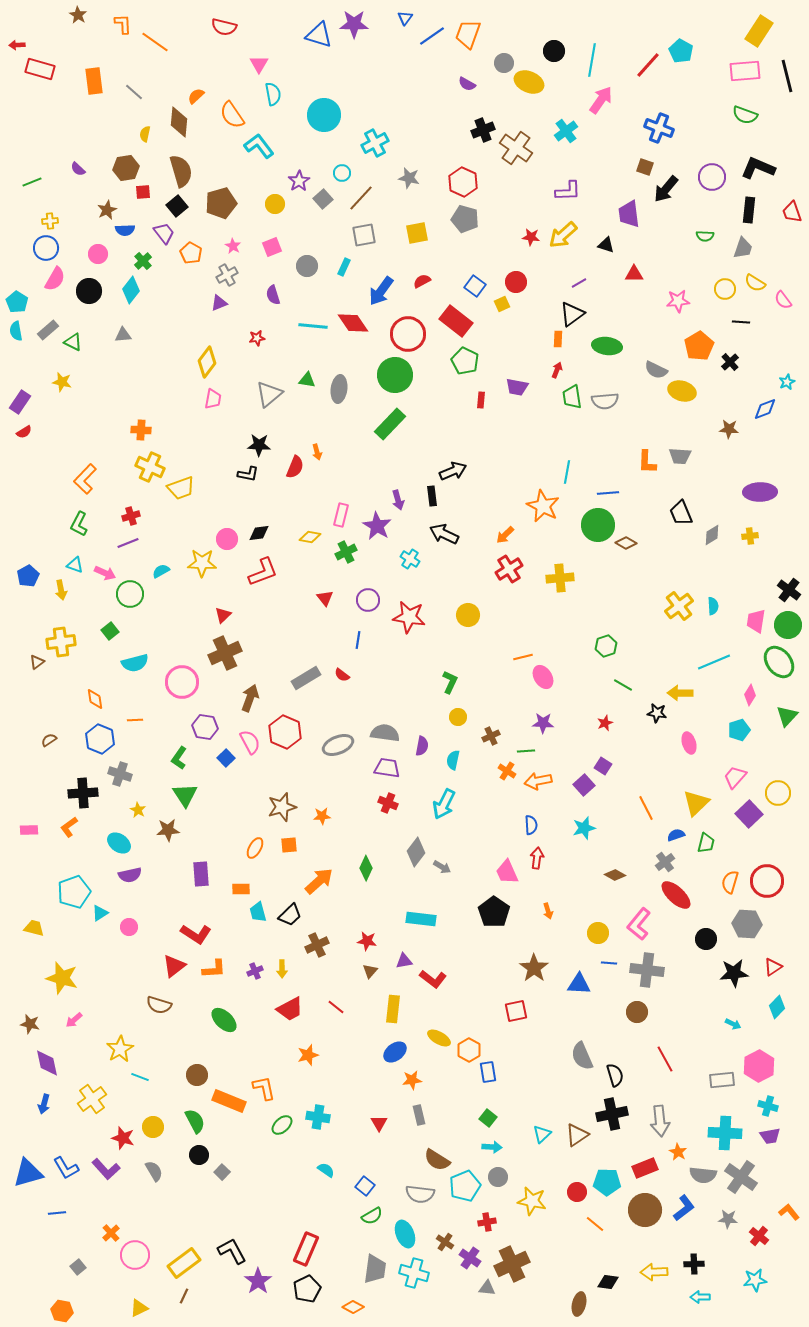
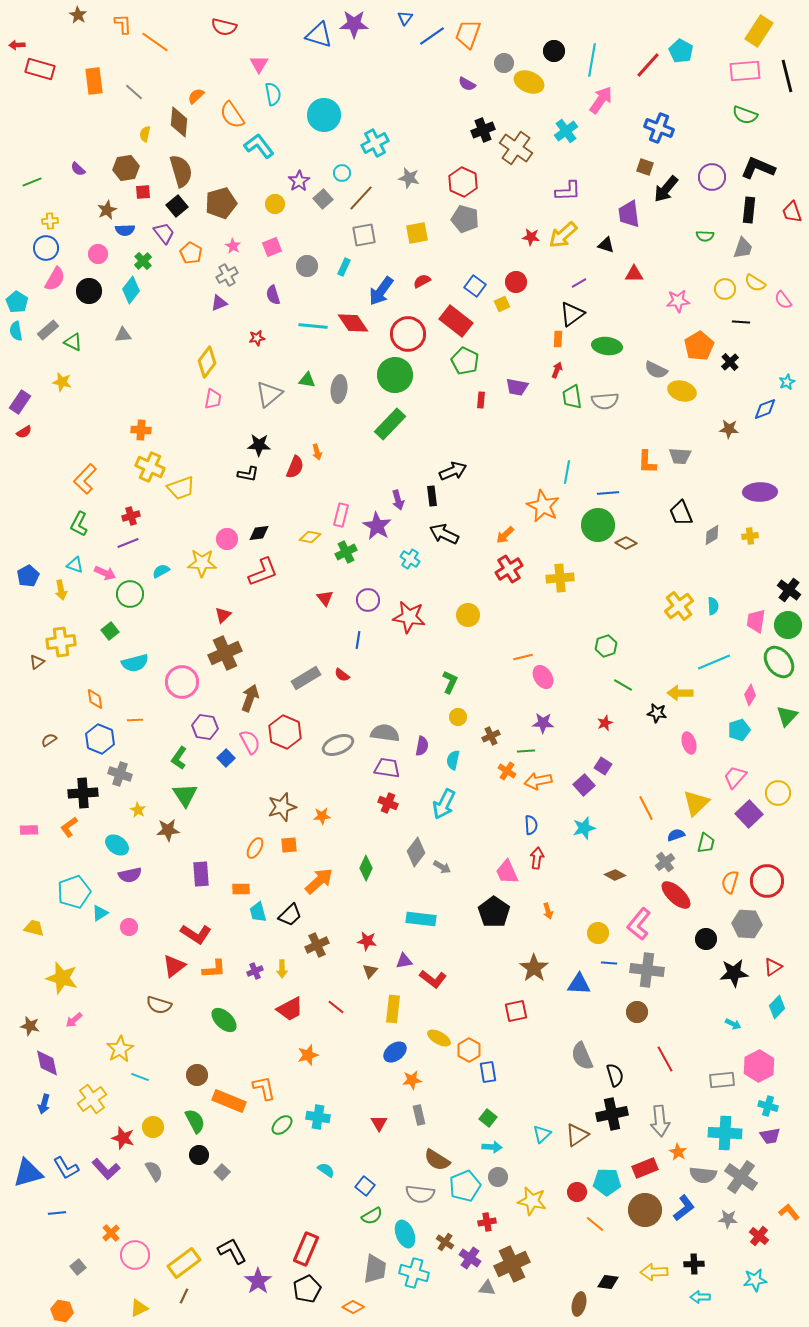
cyan ellipse at (119, 843): moved 2 px left, 2 px down
brown star at (30, 1024): moved 2 px down
